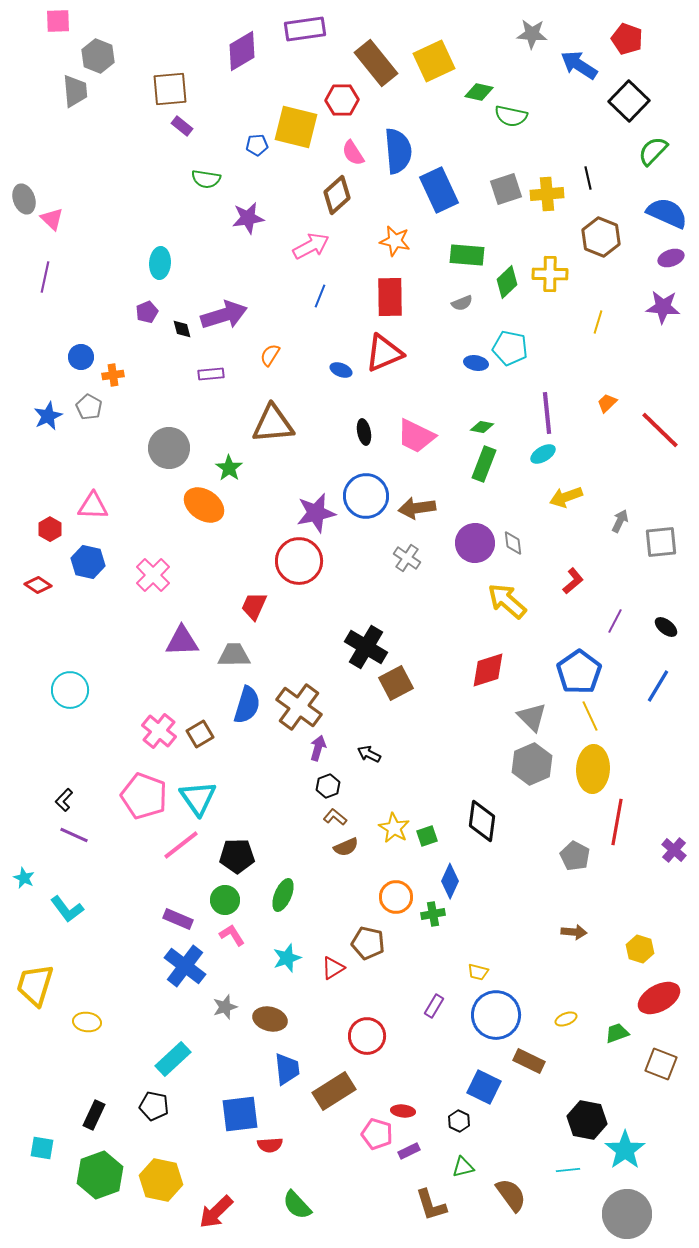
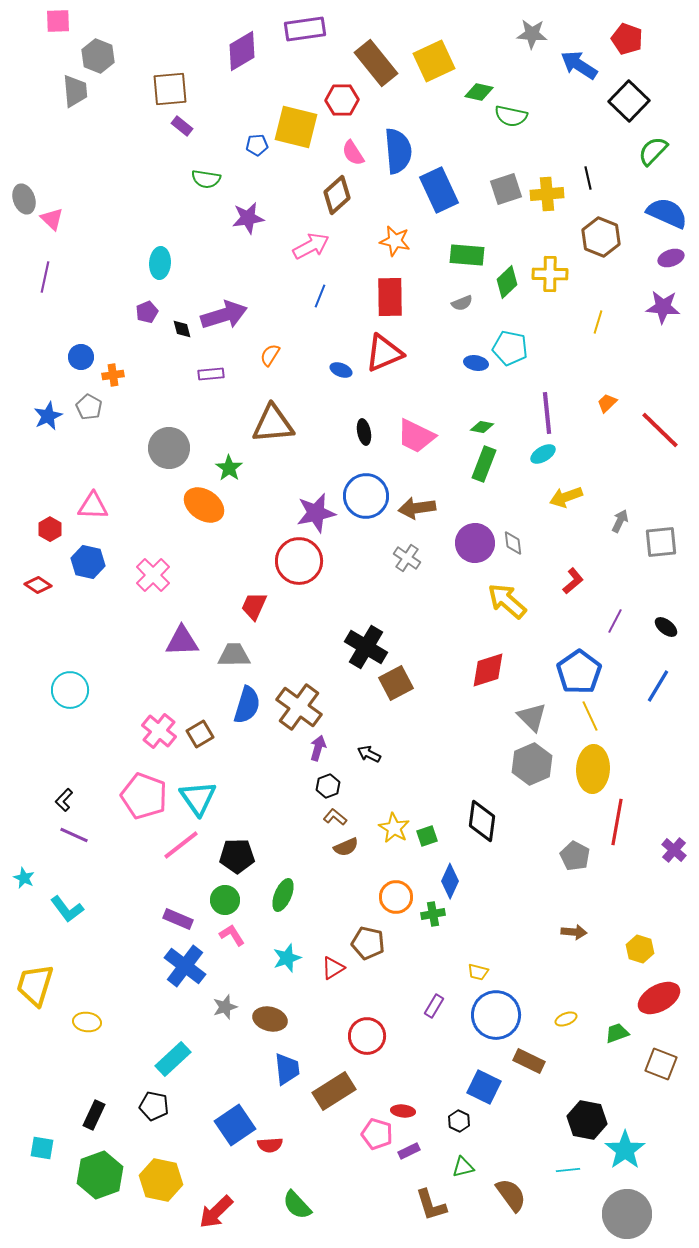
blue square at (240, 1114): moved 5 px left, 11 px down; rotated 27 degrees counterclockwise
